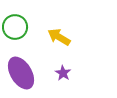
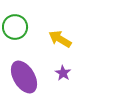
yellow arrow: moved 1 px right, 2 px down
purple ellipse: moved 3 px right, 4 px down
